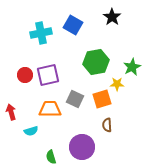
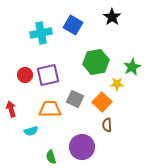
orange square: moved 3 px down; rotated 30 degrees counterclockwise
red arrow: moved 3 px up
